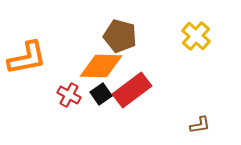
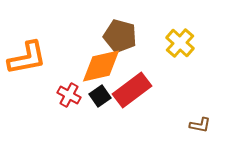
yellow cross: moved 16 px left, 7 px down
orange diamond: rotated 15 degrees counterclockwise
black square: moved 1 px left, 2 px down
brown L-shape: rotated 20 degrees clockwise
